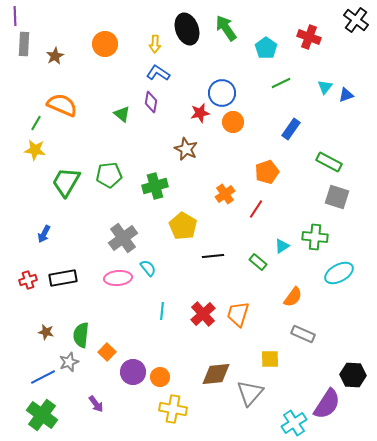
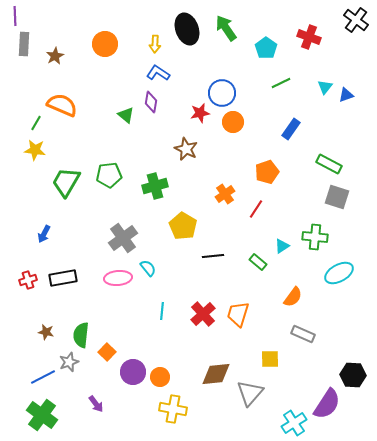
green triangle at (122, 114): moved 4 px right, 1 px down
green rectangle at (329, 162): moved 2 px down
